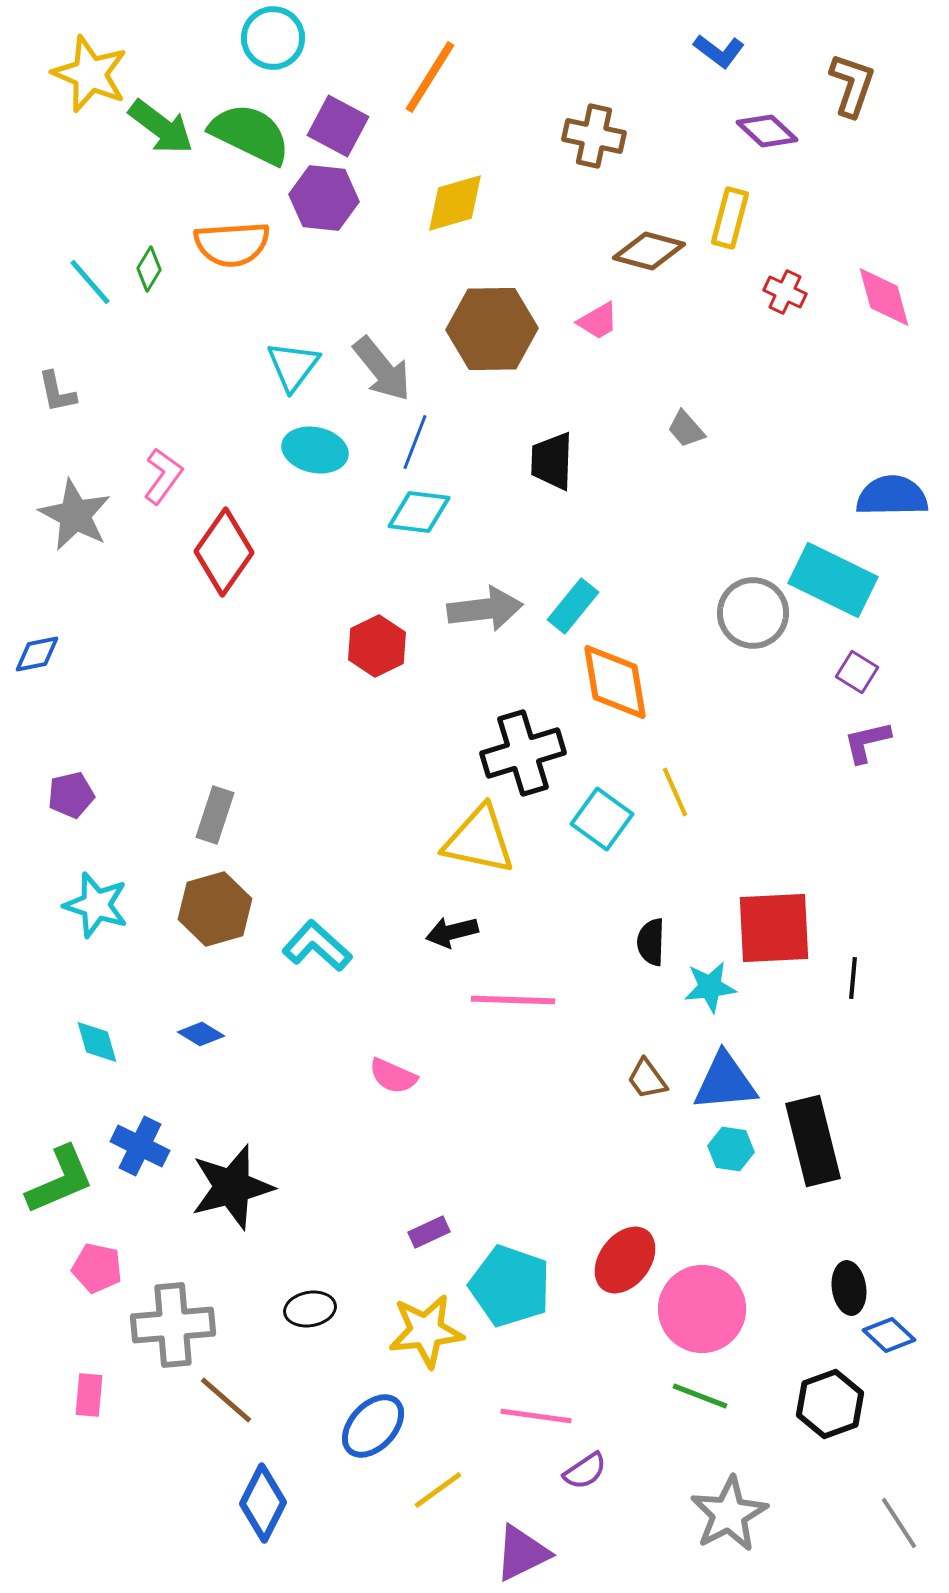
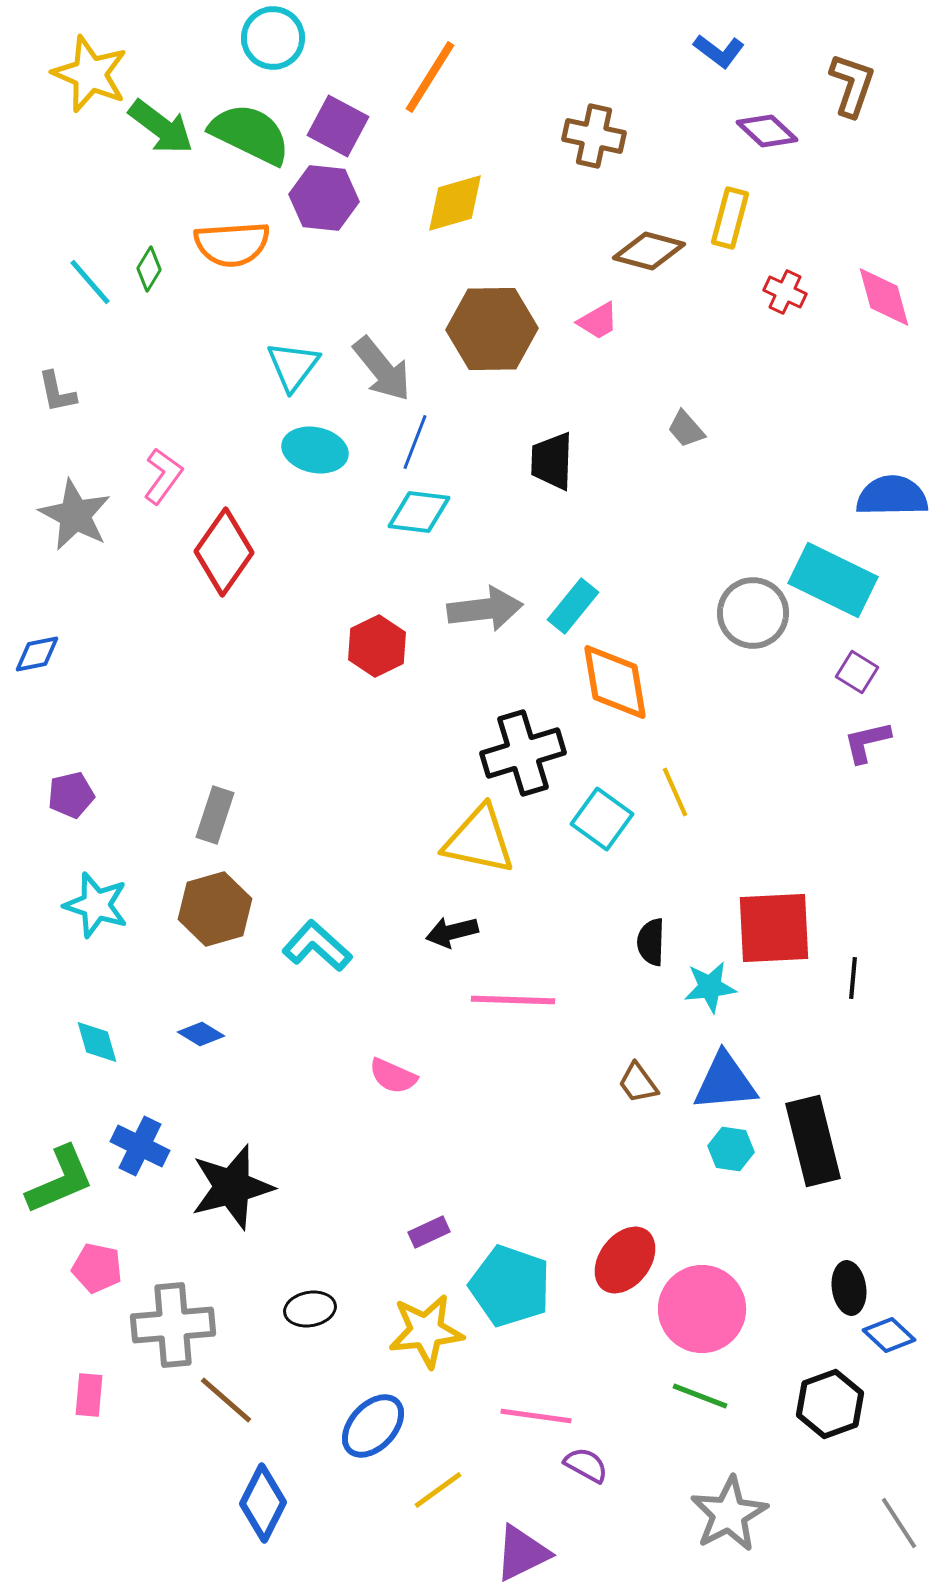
brown trapezoid at (647, 1079): moved 9 px left, 4 px down
purple semicircle at (585, 1471): moved 1 px right, 6 px up; rotated 117 degrees counterclockwise
